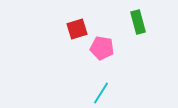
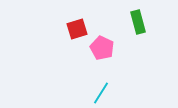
pink pentagon: rotated 15 degrees clockwise
